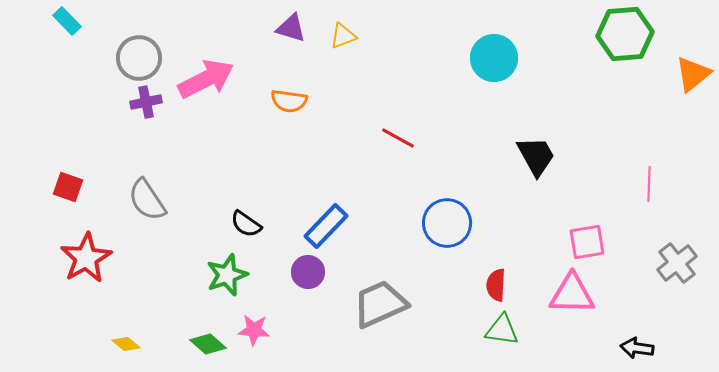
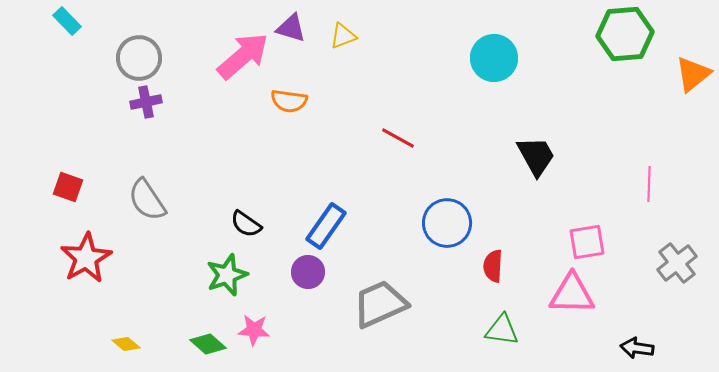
pink arrow: moved 37 px right, 23 px up; rotated 14 degrees counterclockwise
blue rectangle: rotated 9 degrees counterclockwise
red semicircle: moved 3 px left, 19 px up
